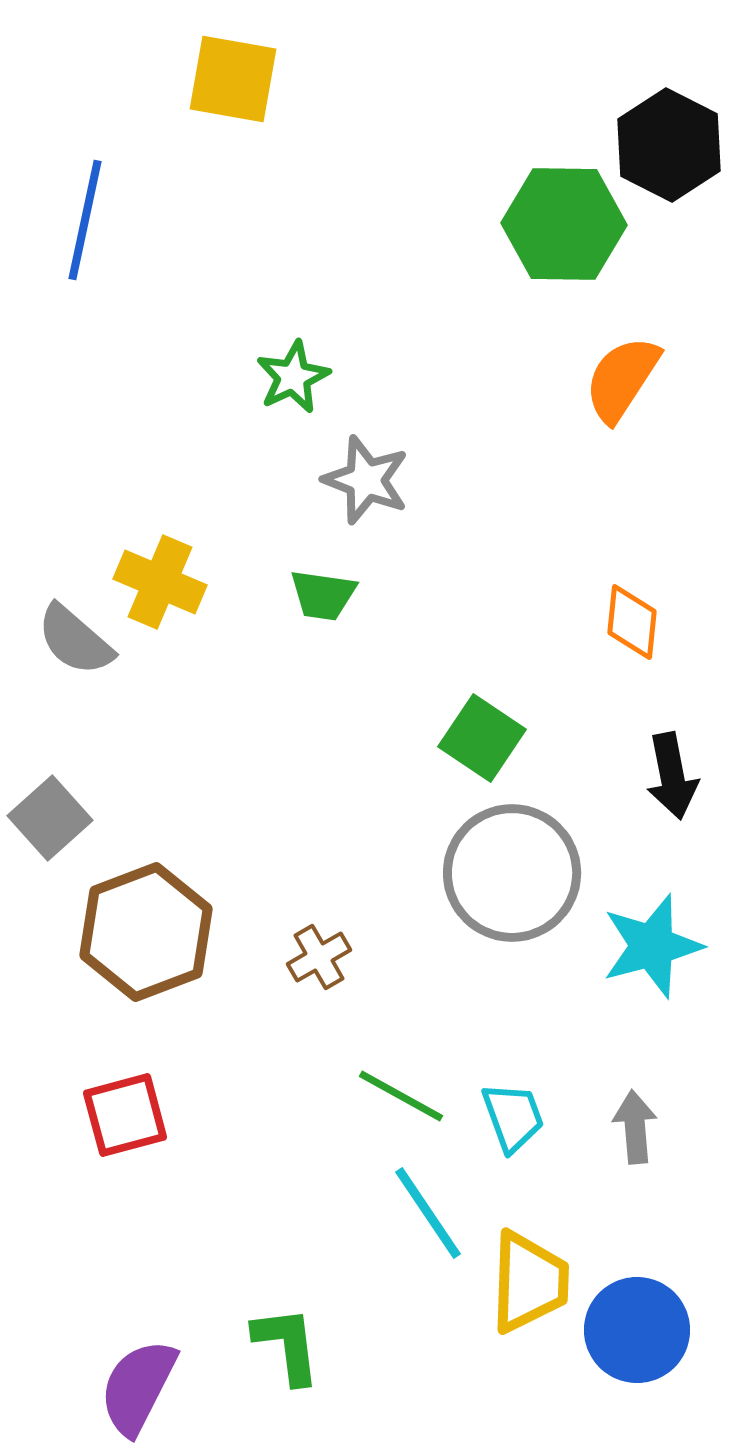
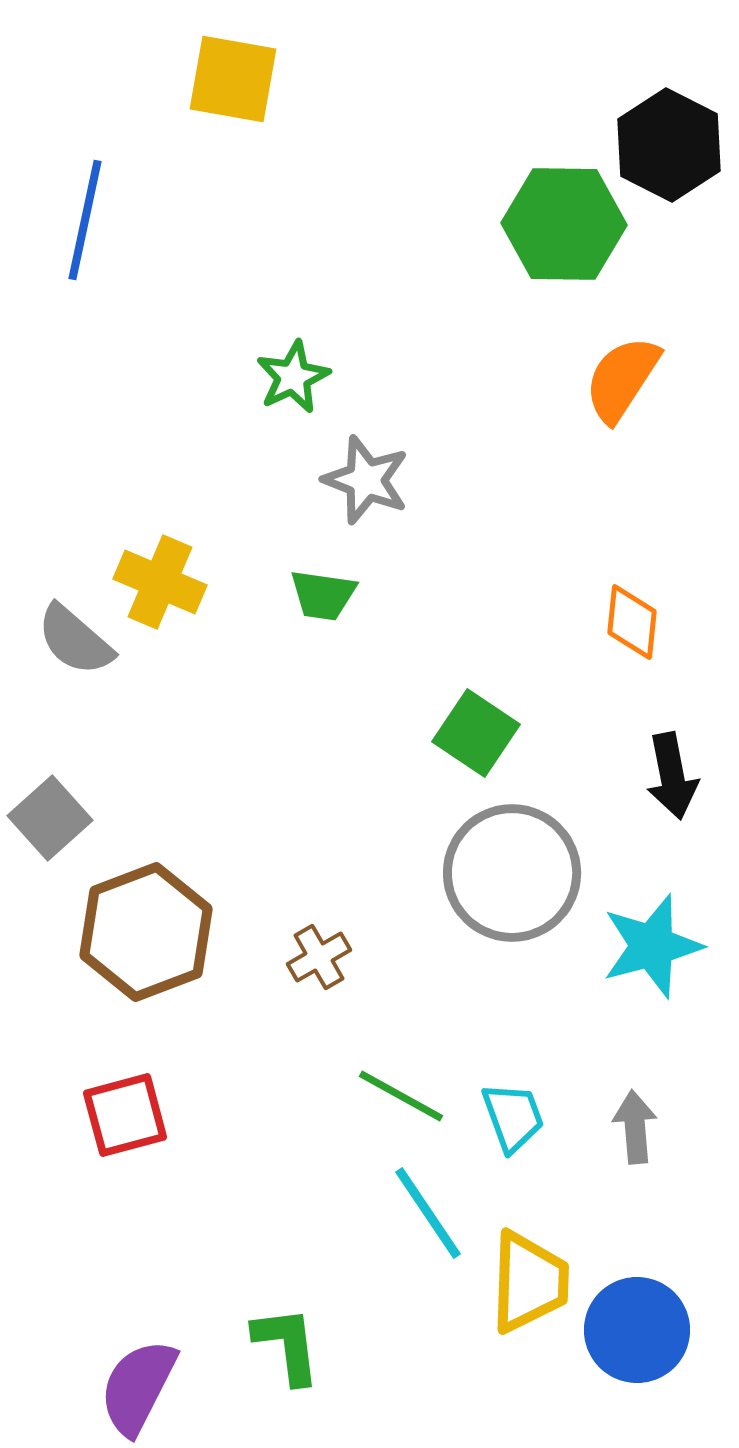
green square: moved 6 px left, 5 px up
